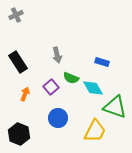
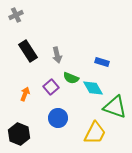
black rectangle: moved 10 px right, 11 px up
yellow trapezoid: moved 2 px down
